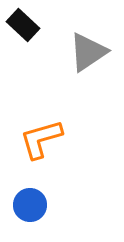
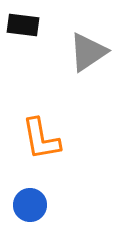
black rectangle: rotated 36 degrees counterclockwise
orange L-shape: rotated 84 degrees counterclockwise
